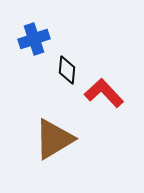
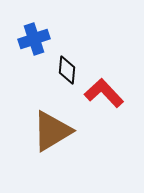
brown triangle: moved 2 px left, 8 px up
